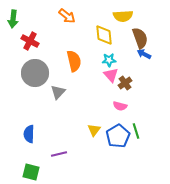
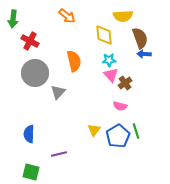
blue arrow: rotated 24 degrees counterclockwise
